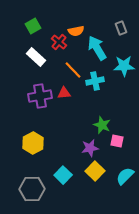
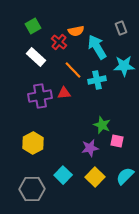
cyan arrow: moved 1 px up
cyan cross: moved 2 px right, 1 px up
yellow square: moved 6 px down
